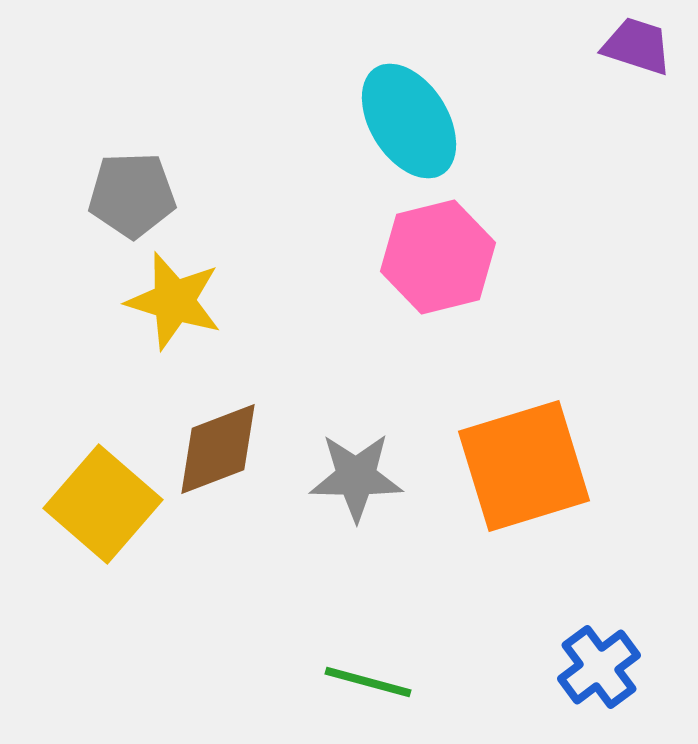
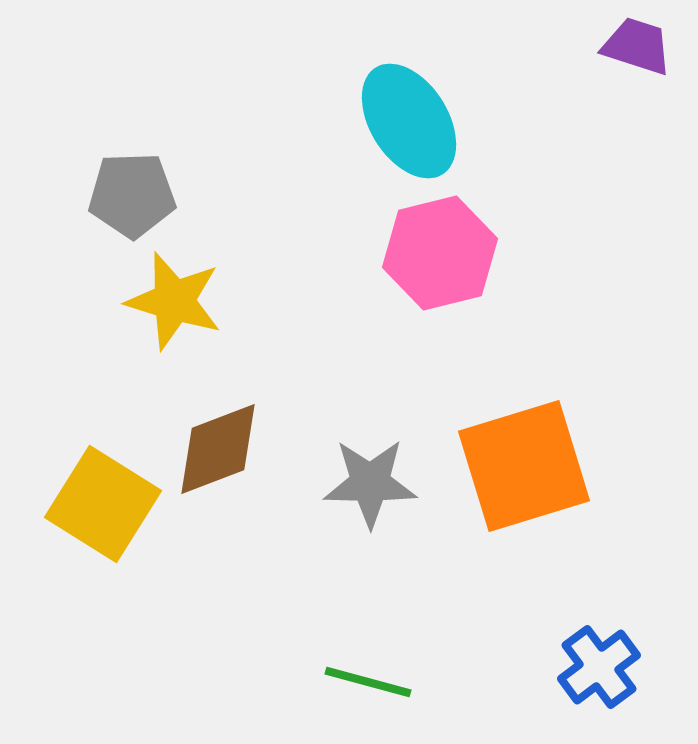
pink hexagon: moved 2 px right, 4 px up
gray star: moved 14 px right, 6 px down
yellow square: rotated 9 degrees counterclockwise
